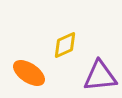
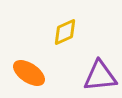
yellow diamond: moved 13 px up
